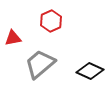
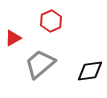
red triangle: rotated 18 degrees counterclockwise
black diamond: rotated 32 degrees counterclockwise
